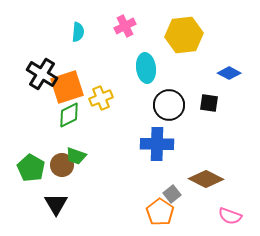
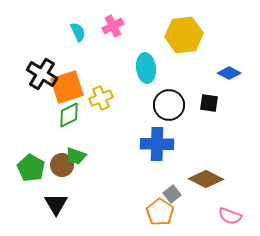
pink cross: moved 12 px left
cyan semicircle: rotated 30 degrees counterclockwise
